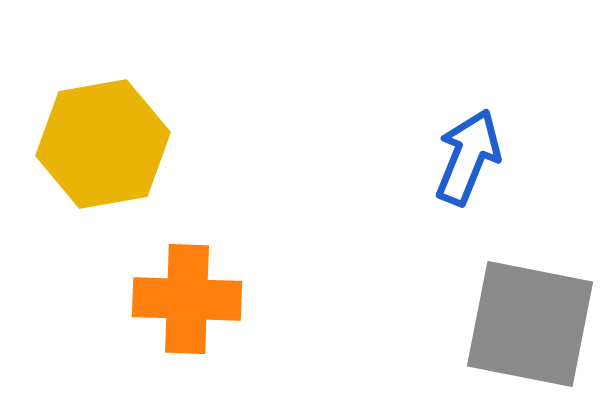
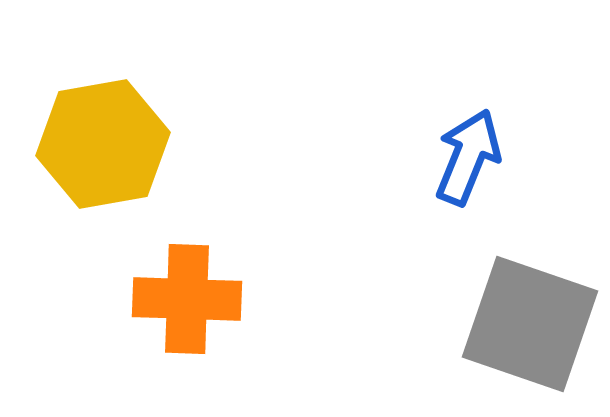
gray square: rotated 8 degrees clockwise
